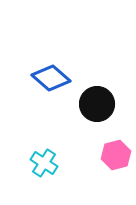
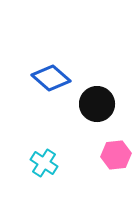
pink hexagon: rotated 8 degrees clockwise
